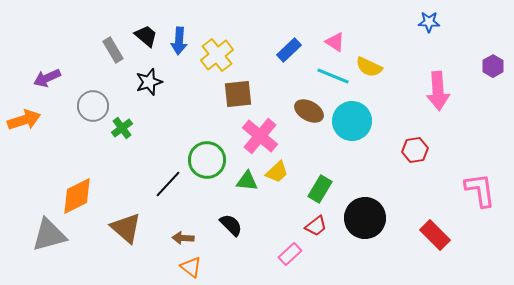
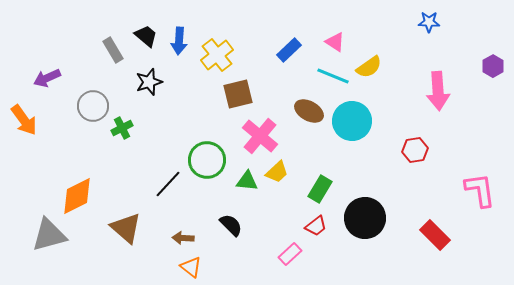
yellow semicircle: rotated 60 degrees counterclockwise
brown square: rotated 8 degrees counterclockwise
orange arrow: rotated 72 degrees clockwise
green cross: rotated 10 degrees clockwise
